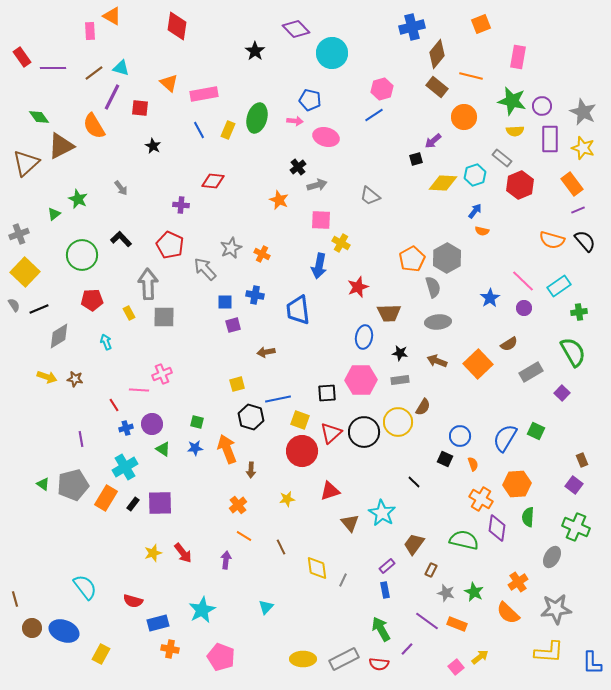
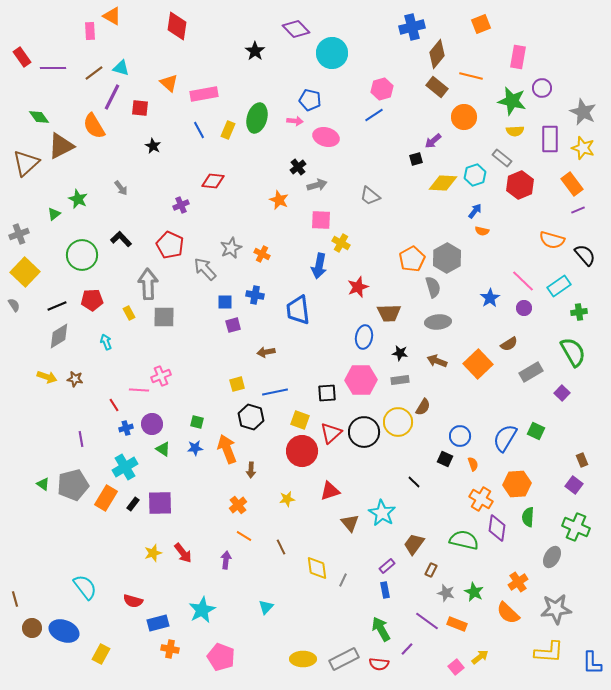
purple circle at (542, 106): moved 18 px up
purple cross at (181, 205): rotated 28 degrees counterclockwise
black semicircle at (585, 241): moved 14 px down
black line at (39, 309): moved 18 px right, 3 px up
pink cross at (162, 374): moved 1 px left, 2 px down
blue line at (278, 399): moved 3 px left, 7 px up
